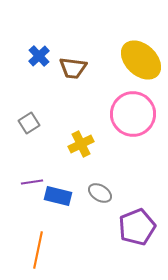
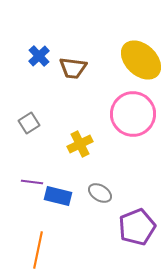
yellow cross: moved 1 px left
purple line: rotated 15 degrees clockwise
